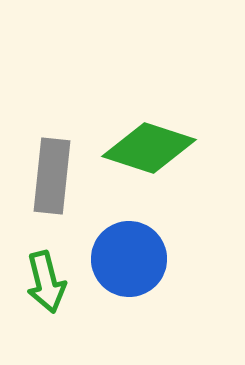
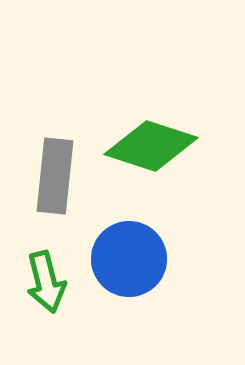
green diamond: moved 2 px right, 2 px up
gray rectangle: moved 3 px right
